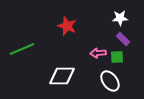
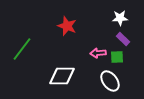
green line: rotated 30 degrees counterclockwise
